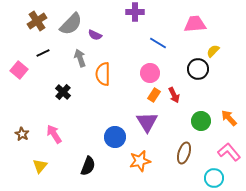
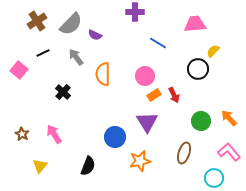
gray arrow: moved 4 px left, 1 px up; rotated 18 degrees counterclockwise
pink circle: moved 5 px left, 3 px down
orange rectangle: rotated 24 degrees clockwise
